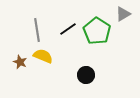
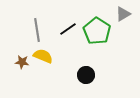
brown star: moved 2 px right; rotated 16 degrees counterclockwise
